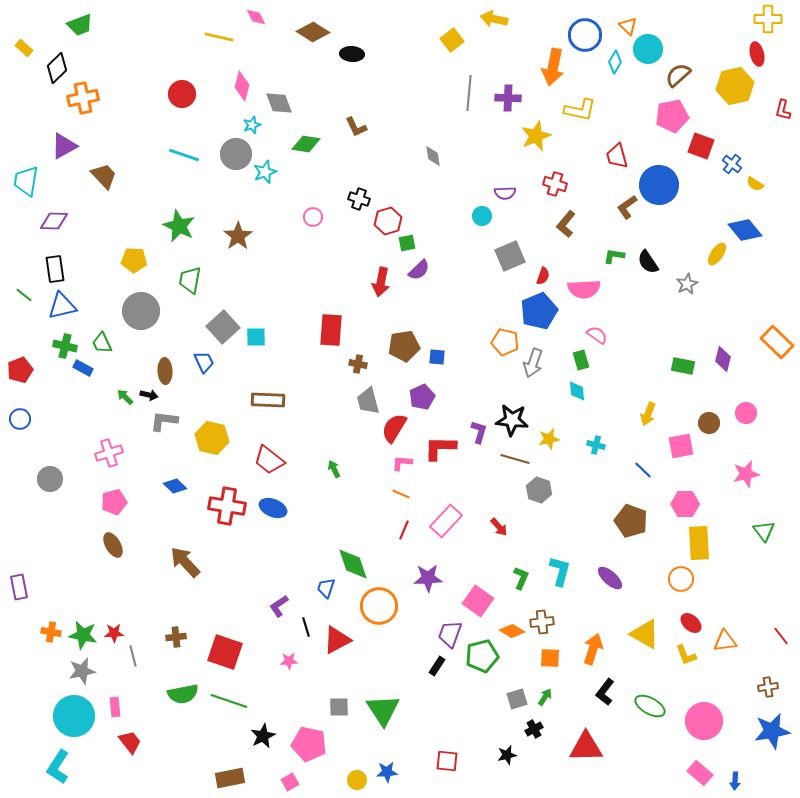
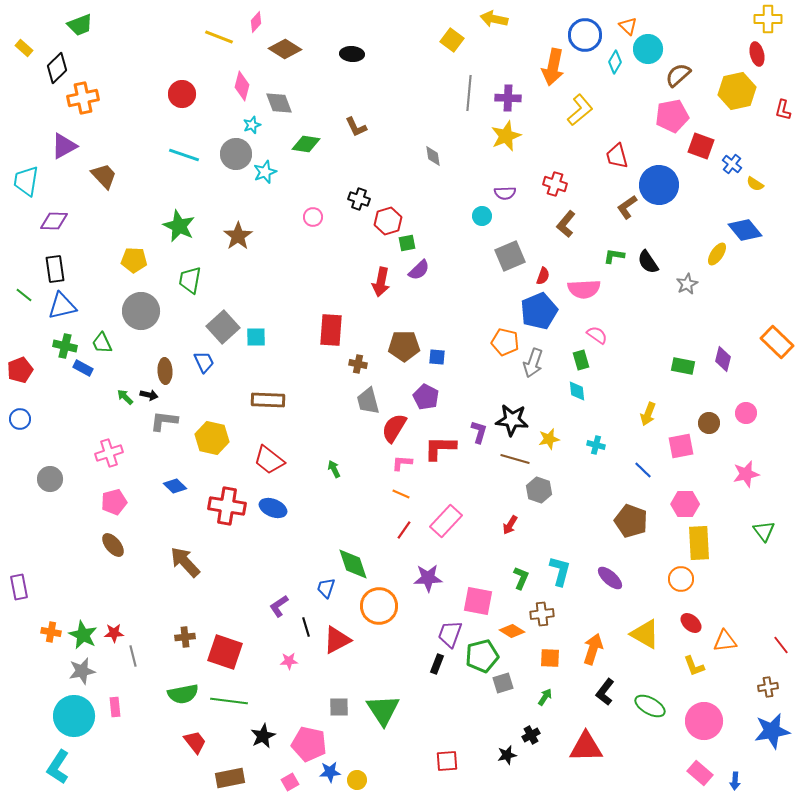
pink diamond at (256, 17): moved 5 px down; rotated 70 degrees clockwise
brown diamond at (313, 32): moved 28 px left, 17 px down
yellow line at (219, 37): rotated 8 degrees clockwise
yellow square at (452, 40): rotated 15 degrees counterclockwise
yellow hexagon at (735, 86): moved 2 px right, 5 px down
yellow L-shape at (580, 110): rotated 52 degrees counterclockwise
yellow star at (536, 136): moved 30 px left
brown pentagon at (404, 346): rotated 8 degrees clockwise
purple pentagon at (422, 397): moved 4 px right; rotated 20 degrees counterclockwise
red arrow at (499, 527): moved 11 px right, 2 px up; rotated 72 degrees clockwise
red line at (404, 530): rotated 12 degrees clockwise
brown ellipse at (113, 545): rotated 10 degrees counterclockwise
pink square at (478, 601): rotated 24 degrees counterclockwise
brown cross at (542, 622): moved 8 px up
green star at (83, 635): rotated 16 degrees clockwise
red line at (781, 636): moved 9 px down
brown cross at (176, 637): moved 9 px right
yellow L-shape at (686, 655): moved 8 px right, 11 px down
black rectangle at (437, 666): moved 2 px up; rotated 12 degrees counterclockwise
gray square at (517, 699): moved 14 px left, 16 px up
green line at (229, 701): rotated 12 degrees counterclockwise
black cross at (534, 729): moved 3 px left, 6 px down
red trapezoid at (130, 742): moved 65 px right
red square at (447, 761): rotated 10 degrees counterclockwise
blue star at (387, 772): moved 57 px left
